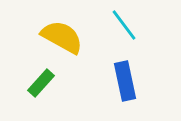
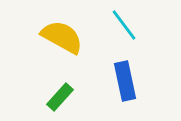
green rectangle: moved 19 px right, 14 px down
